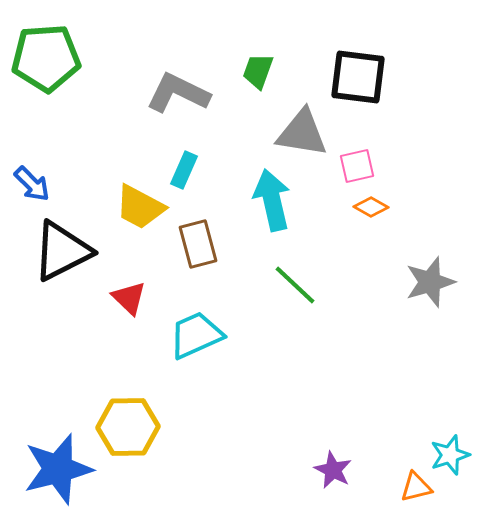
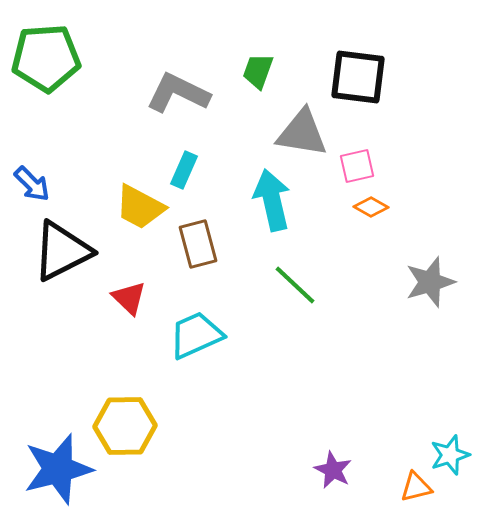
yellow hexagon: moved 3 px left, 1 px up
